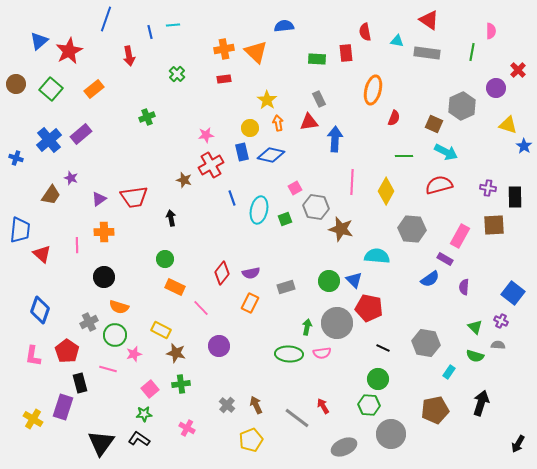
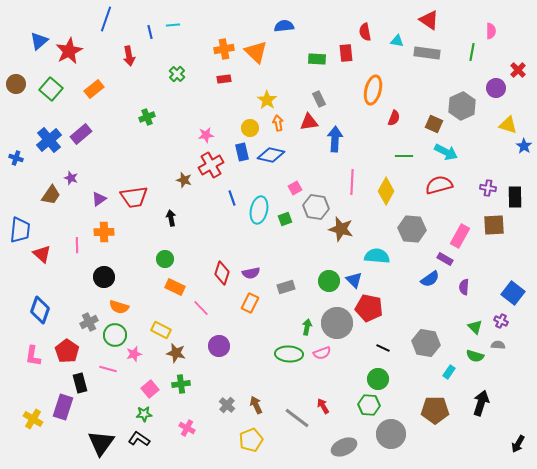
red diamond at (222, 273): rotated 20 degrees counterclockwise
pink semicircle at (322, 353): rotated 12 degrees counterclockwise
brown pentagon at (435, 410): rotated 12 degrees clockwise
